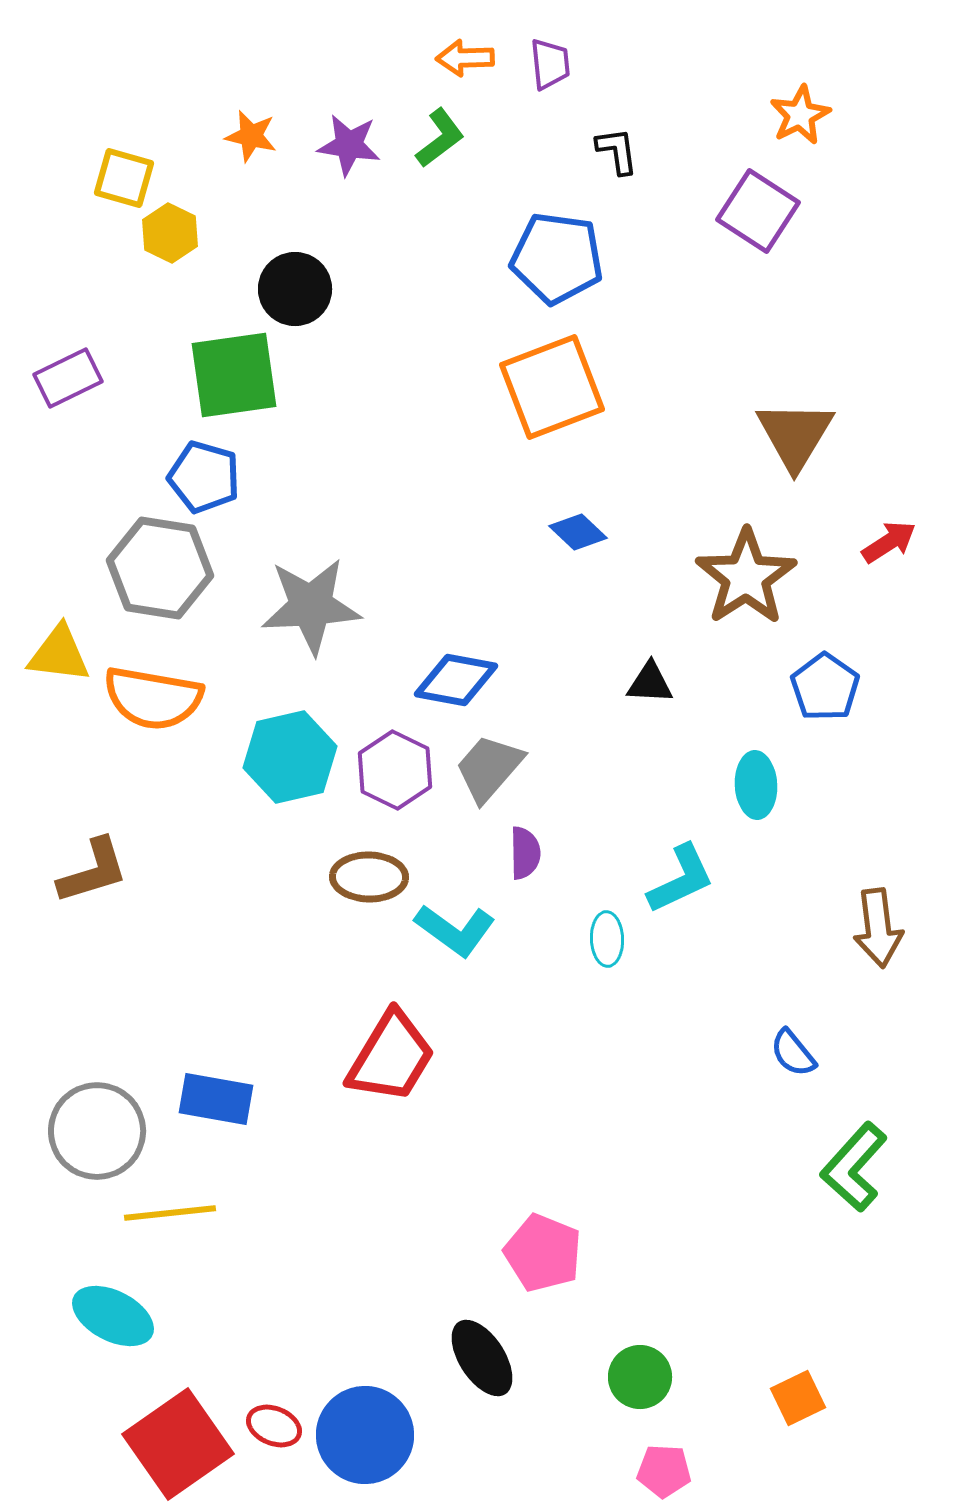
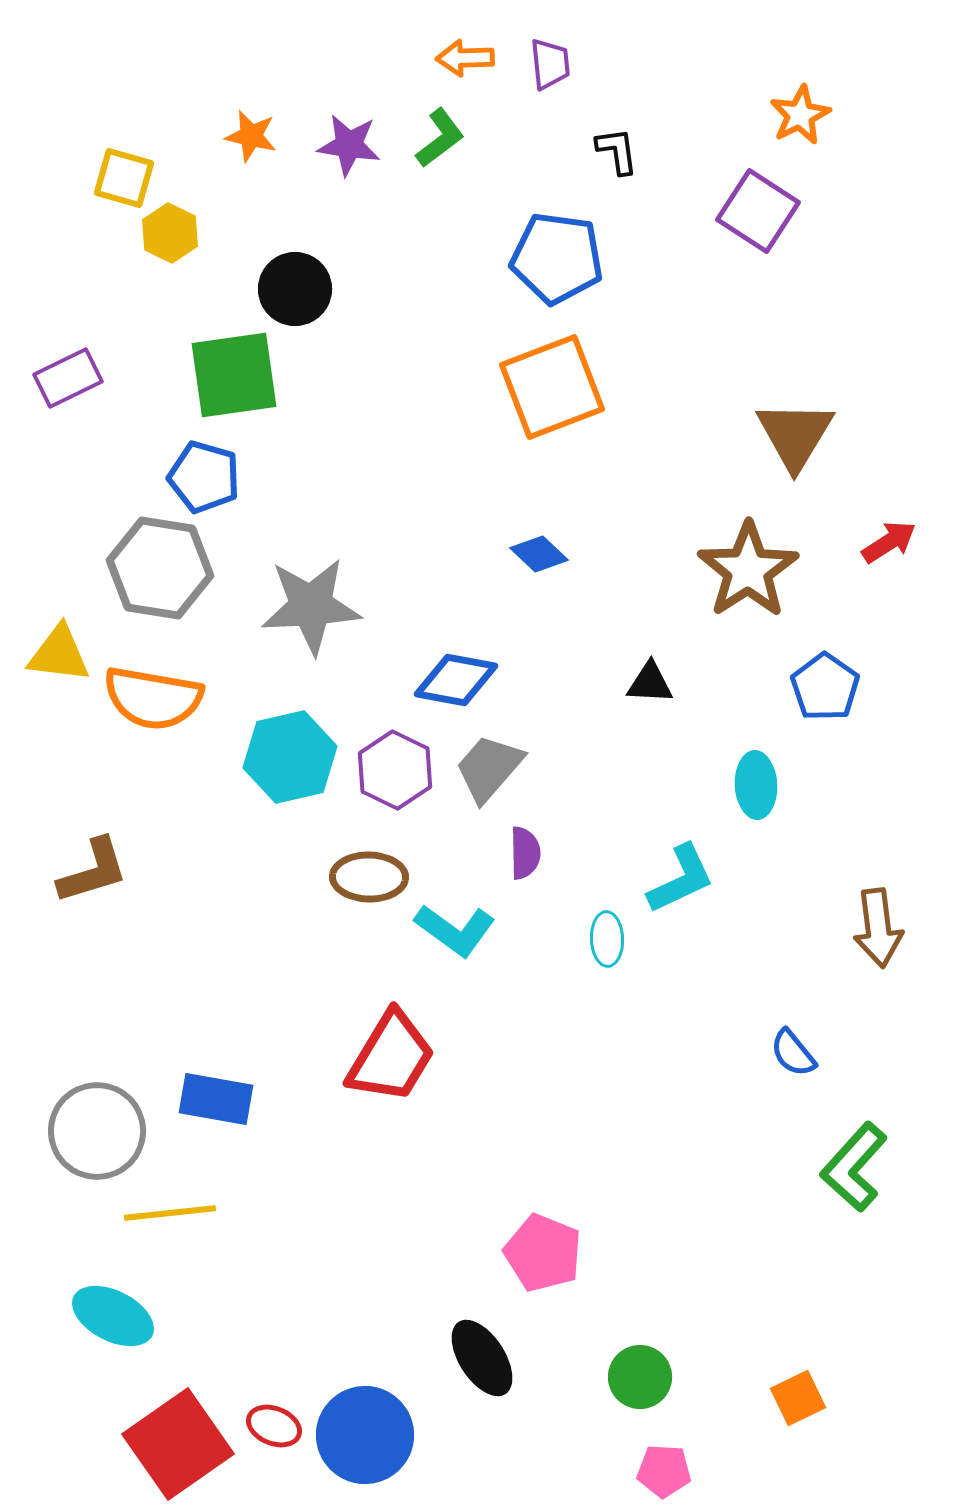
blue diamond at (578, 532): moved 39 px left, 22 px down
brown star at (746, 577): moved 2 px right, 7 px up
